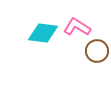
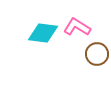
brown circle: moved 3 px down
